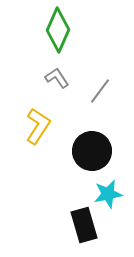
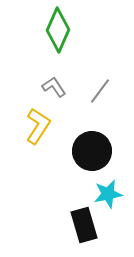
gray L-shape: moved 3 px left, 9 px down
